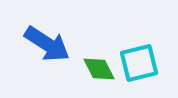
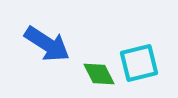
green diamond: moved 5 px down
